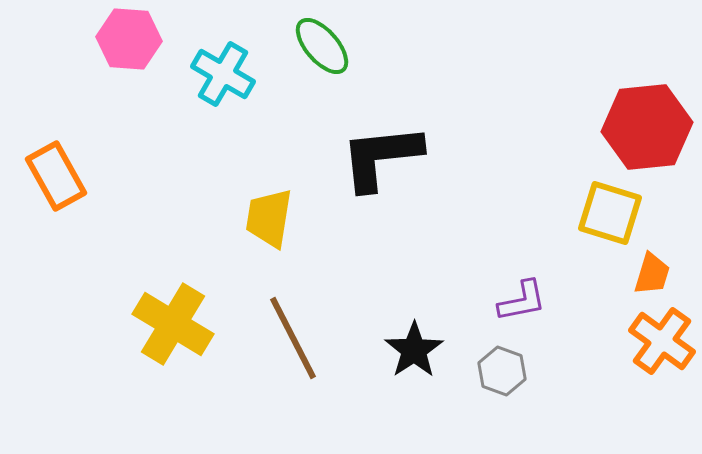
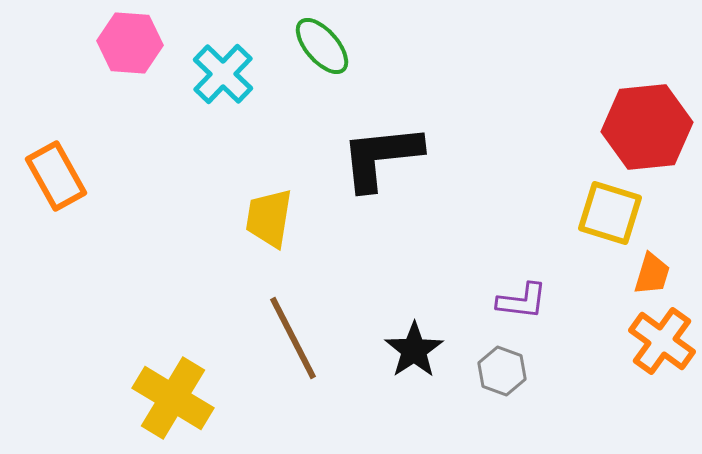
pink hexagon: moved 1 px right, 4 px down
cyan cross: rotated 14 degrees clockwise
purple L-shape: rotated 18 degrees clockwise
yellow cross: moved 74 px down
